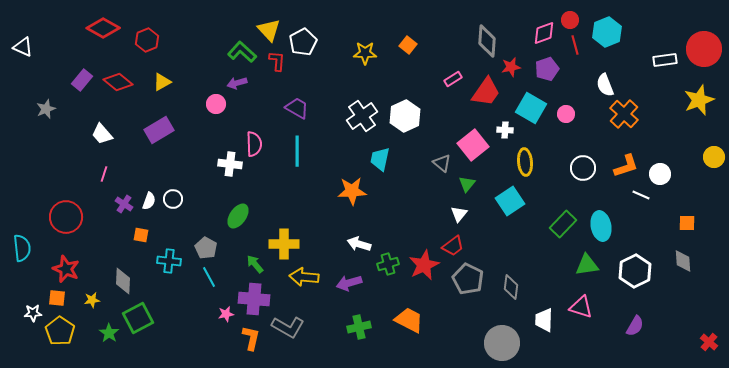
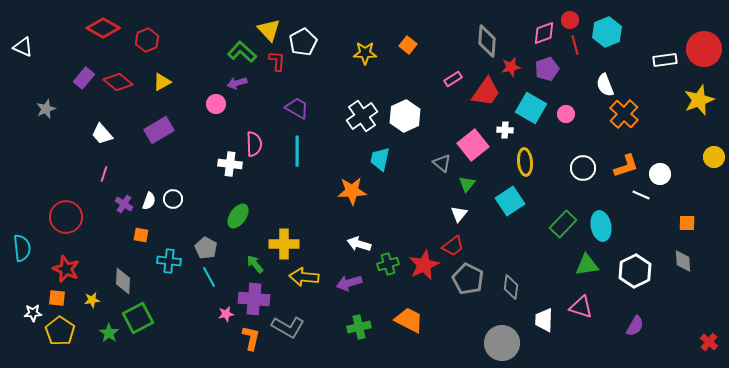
purple rectangle at (82, 80): moved 2 px right, 2 px up
